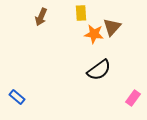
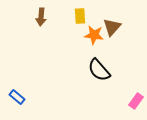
yellow rectangle: moved 1 px left, 3 px down
brown arrow: rotated 18 degrees counterclockwise
orange star: moved 1 px down
black semicircle: rotated 85 degrees clockwise
pink rectangle: moved 3 px right, 3 px down
